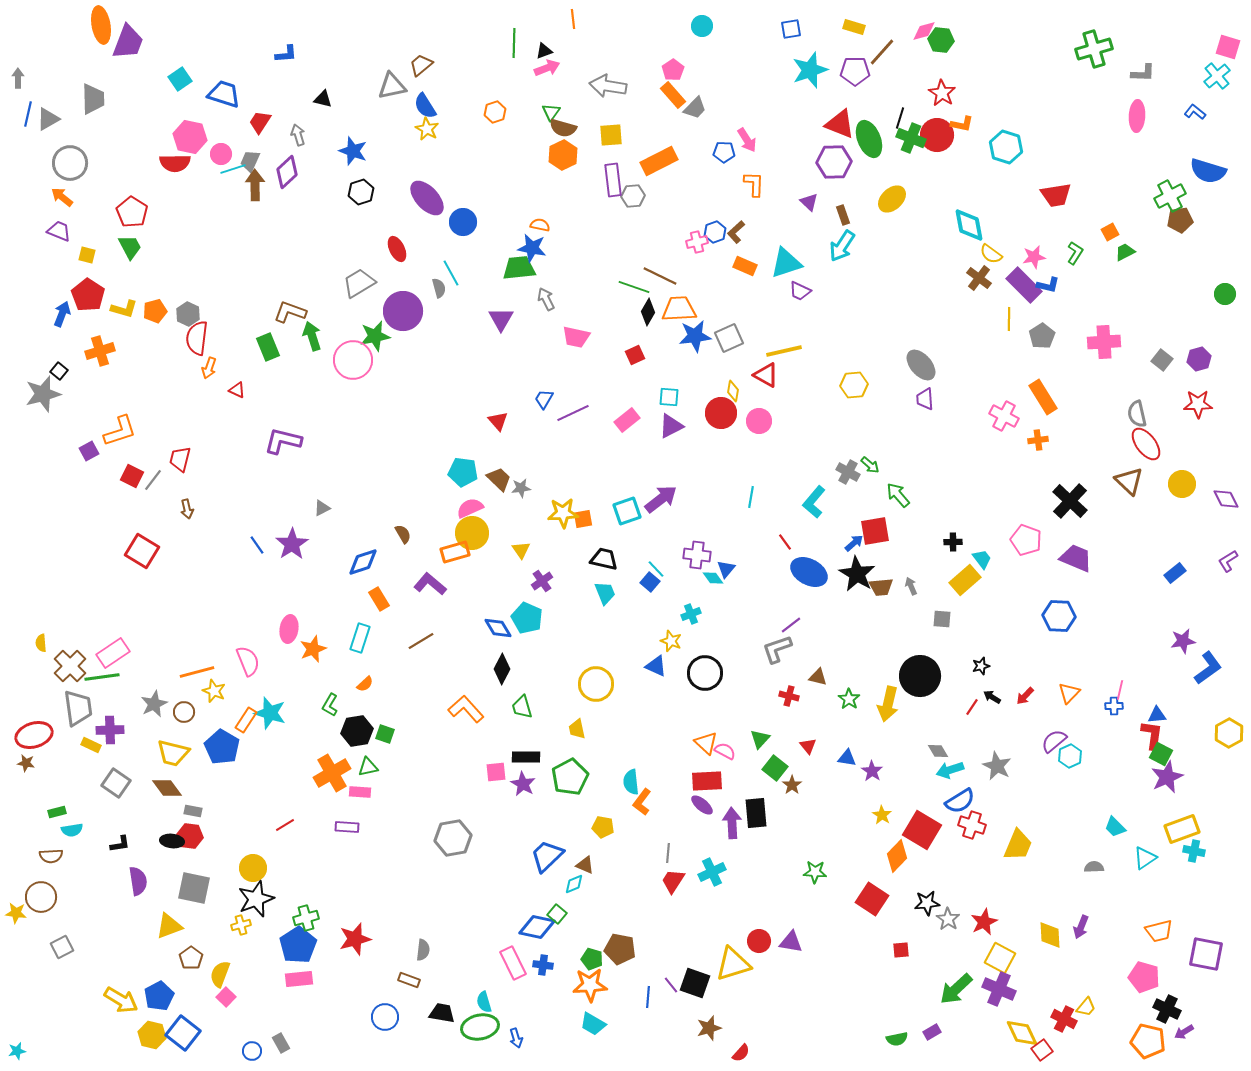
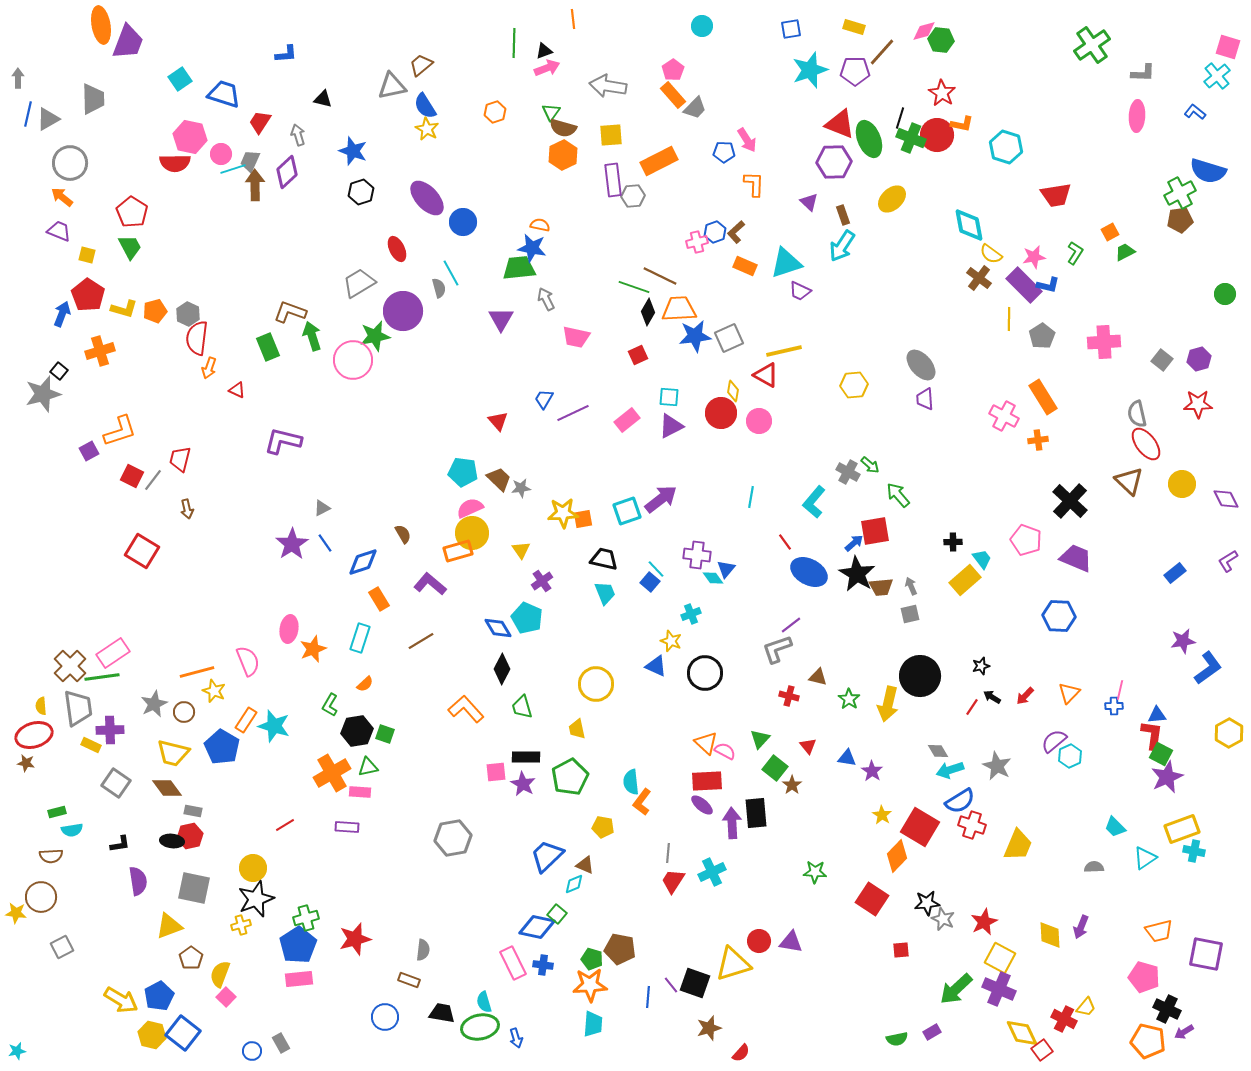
green cross at (1094, 49): moved 2 px left, 4 px up; rotated 18 degrees counterclockwise
green cross at (1170, 196): moved 10 px right, 3 px up
red square at (635, 355): moved 3 px right
blue line at (257, 545): moved 68 px right, 2 px up
orange rectangle at (455, 552): moved 3 px right, 1 px up
gray square at (942, 619): moved 32 px left, 5 px up; rotated 18 degrees counterclockwise
yellow semicircle at (41, 643): moved 63 px down
cyan star at (270, 713): moved 4 px right, 13 px down
red square at (922, 830): moved 2 px left, 3 px up
red hexagon at (190, 836): rotated 20 degrees counterclockwise
gray star at (948, 919): moved 5 px left; rotated 10 degrees counterclockwise
cyan trapezoid at (593, 1024): rotated 116 degrees counterclockwise
